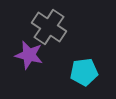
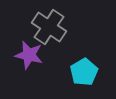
cyan pentagon: rotated 24 degrees counterclockwise
